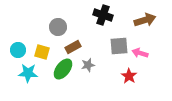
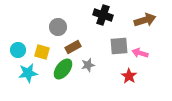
cyan star: rotated 12 degrees counterclockwise
